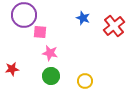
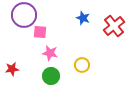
yellow circle: moved 3 px left, 16 px up
